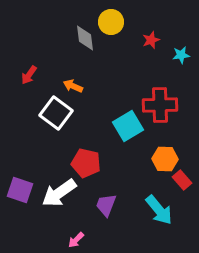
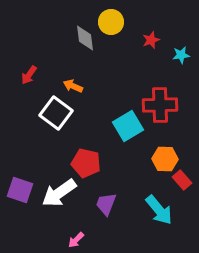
purple trapezoid: moved 1 px up
